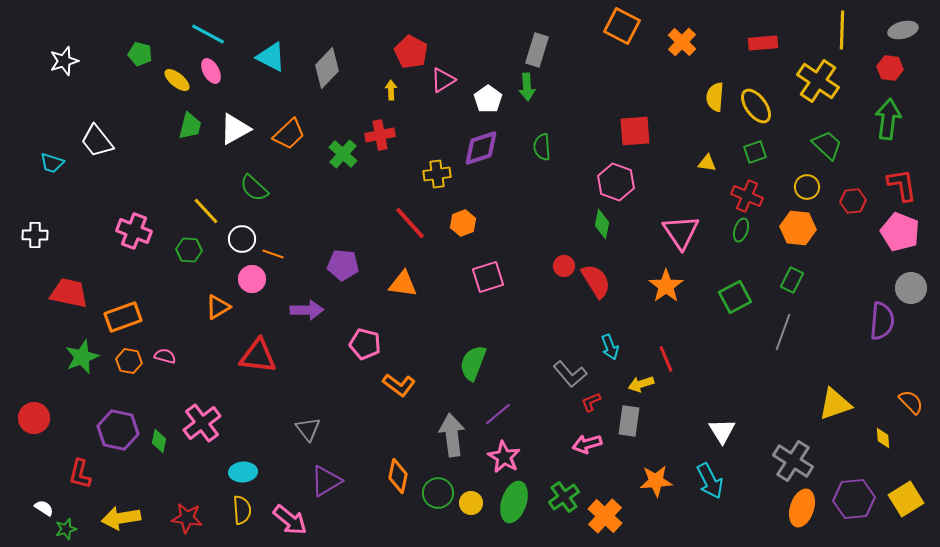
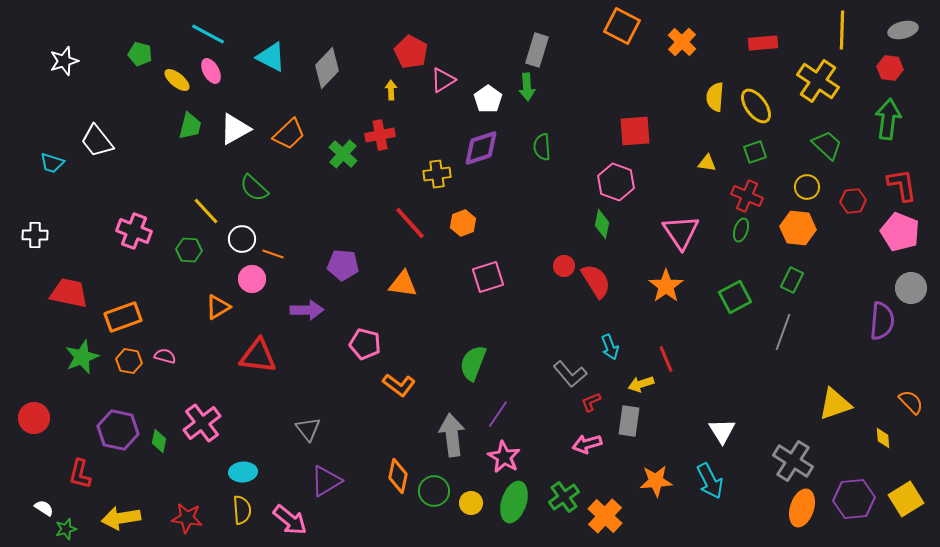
purple line at (498, 414): rotated 16 degrees counterclockwise
green circle at (438, 493): moved 4 px left, 2 px up
